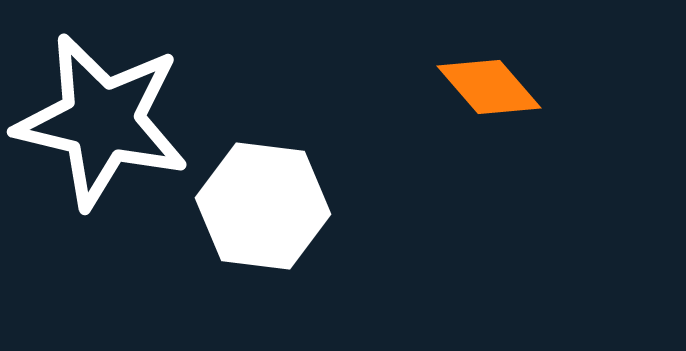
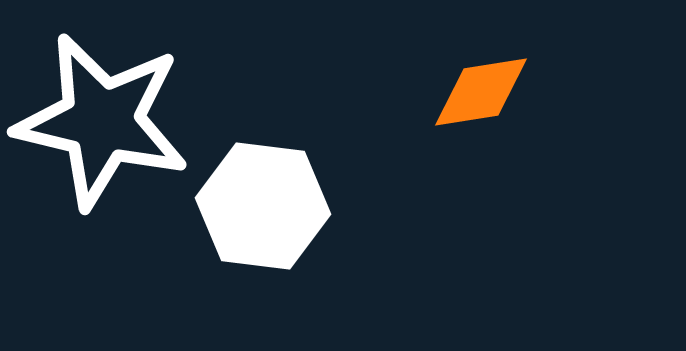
orange diamond: moved 8 px left, 5 px down; rotated 58 degrees counterclockwise
